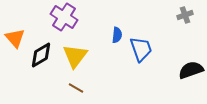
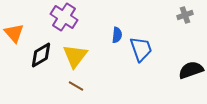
orange triangle: moved 1 px left, 5 px up
brown line: moved 2 px up
